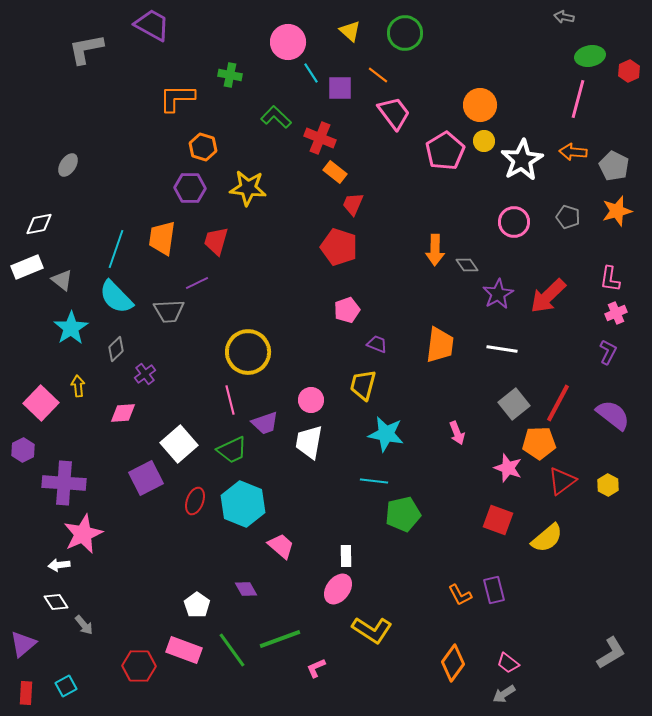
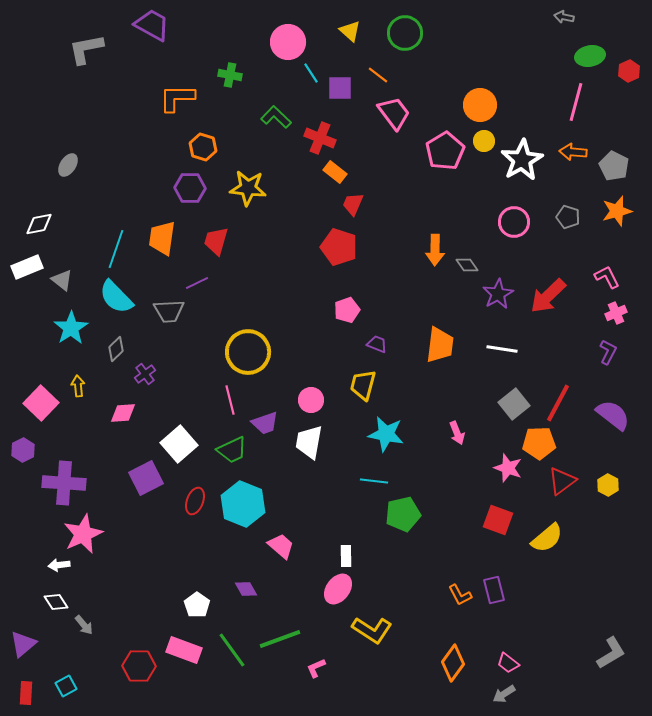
pink line at (578, 99): moved 2 px left, 3 px down
pink L-shape at (610, 279): moved 3 px left, 2 px up; rotated 144 degrees clockwise
